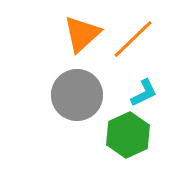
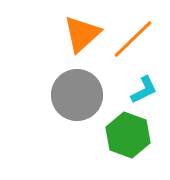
cyan L-shape: moved 3 px up
green hexagon: rotated 15 degrees counterclockwise
